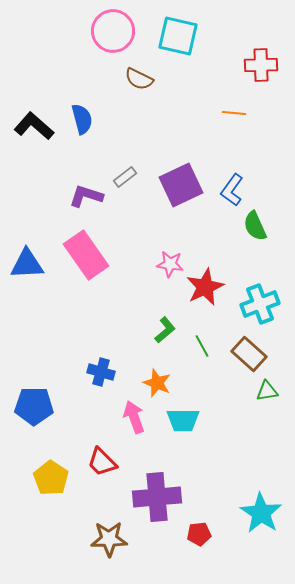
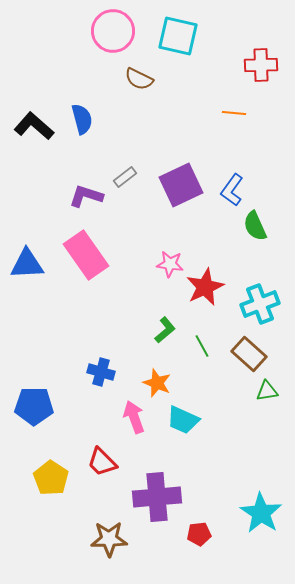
cyan trapezoid: rotated 24 degrees clockwise
